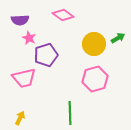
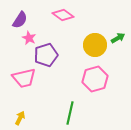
purple semicircle: rotated 54 degrees counterclockwise
yellow circle: moved 1 px right, 1 px down
green line: rotated 15 degrees clockwise
